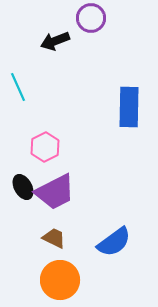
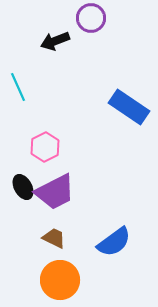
blue rectangle: rotated 57 degrees counterclockwise
